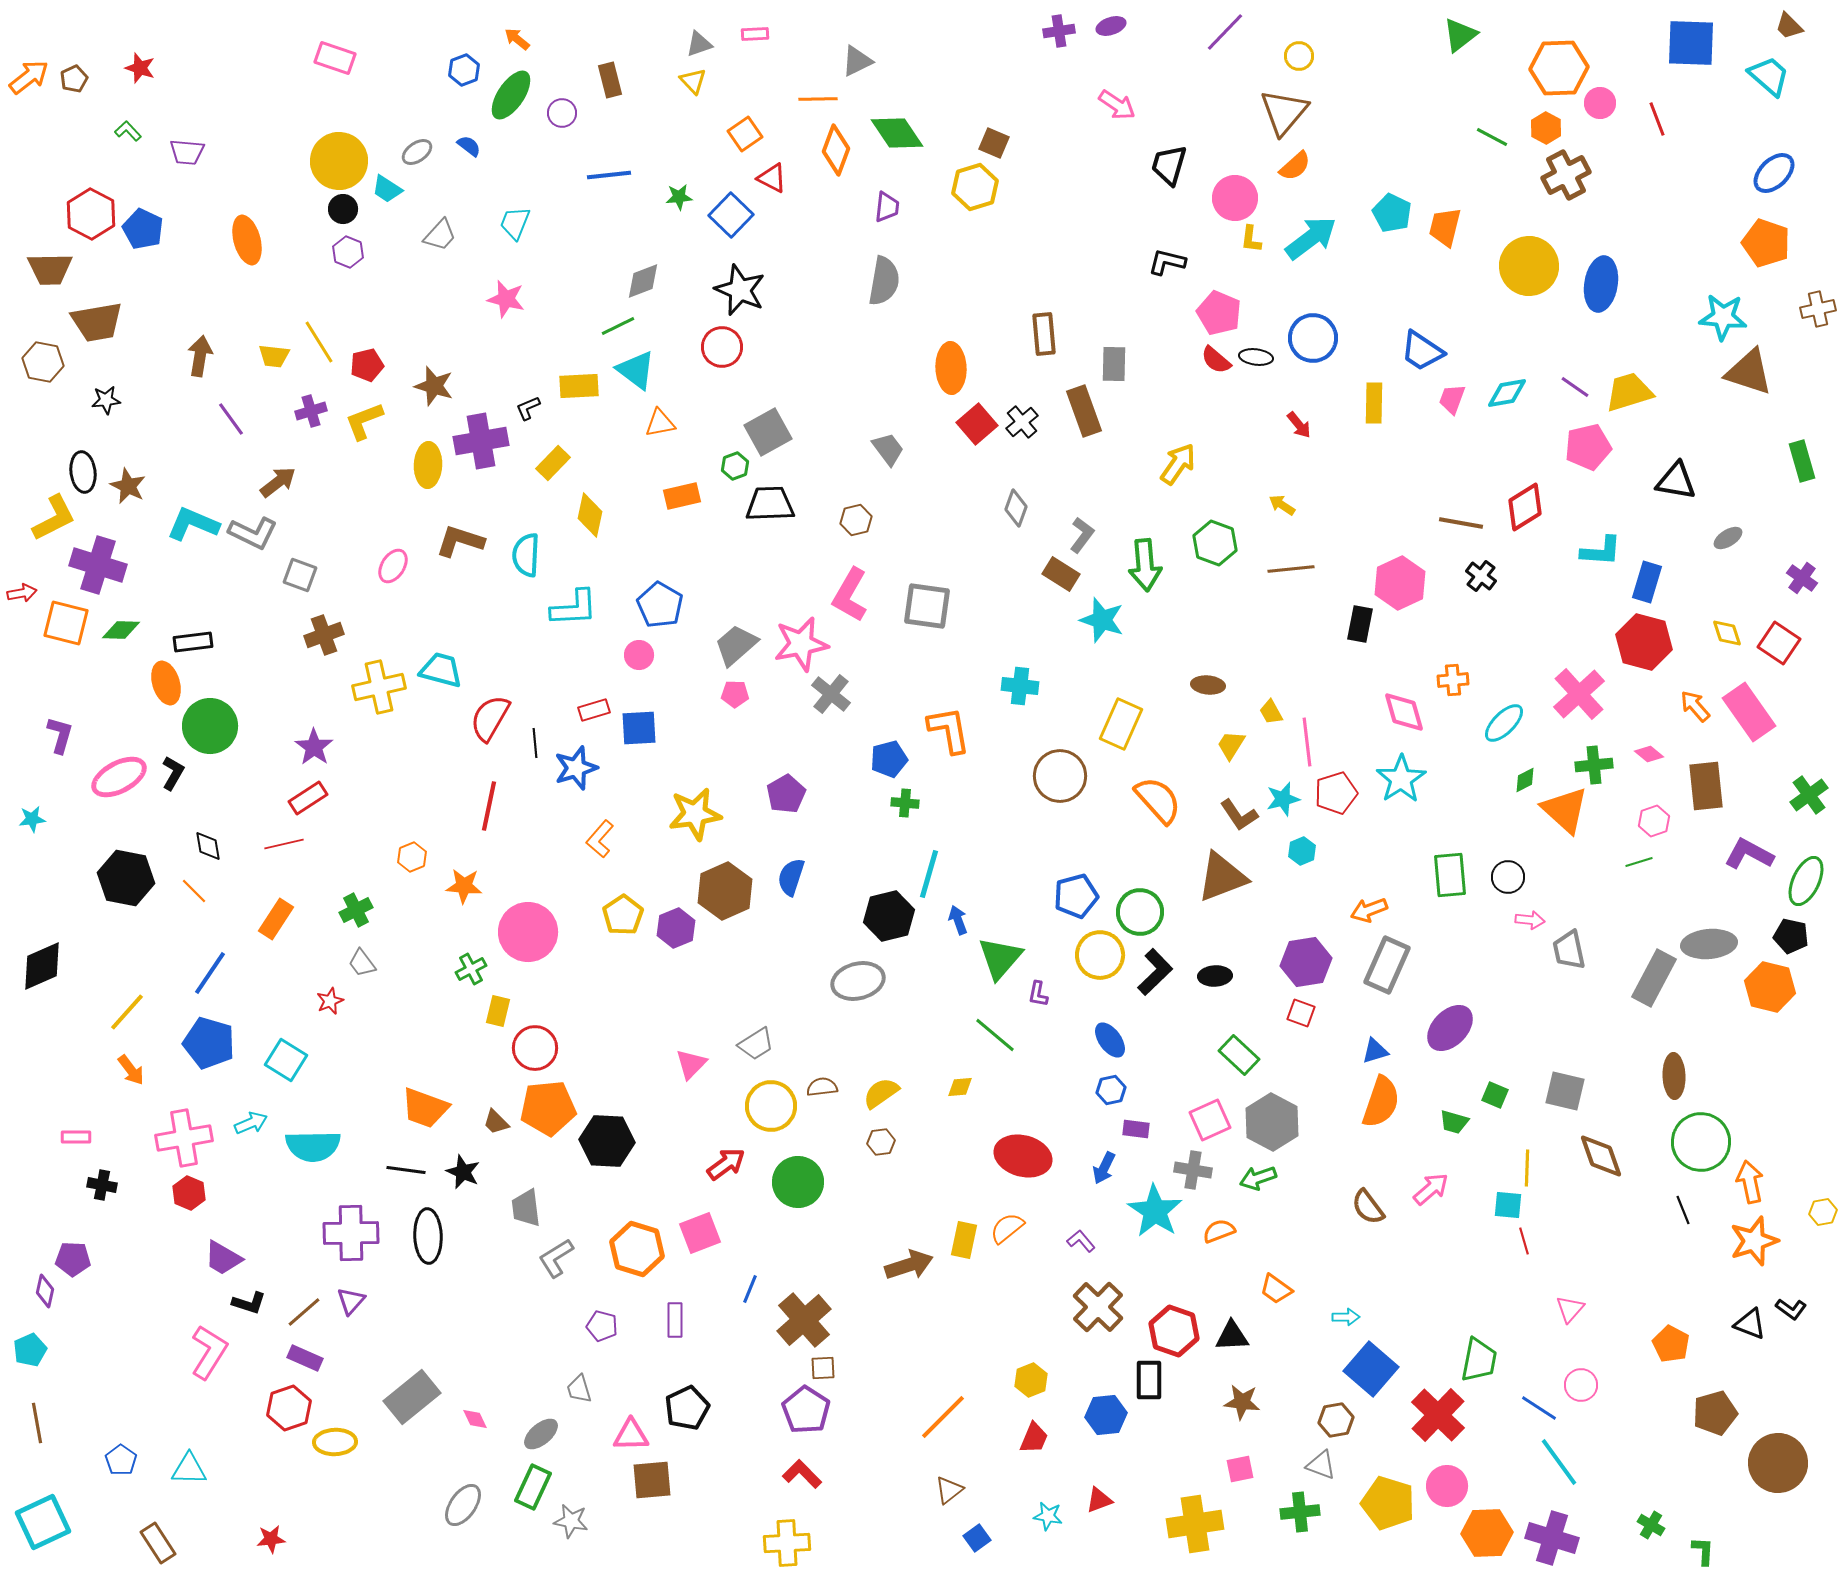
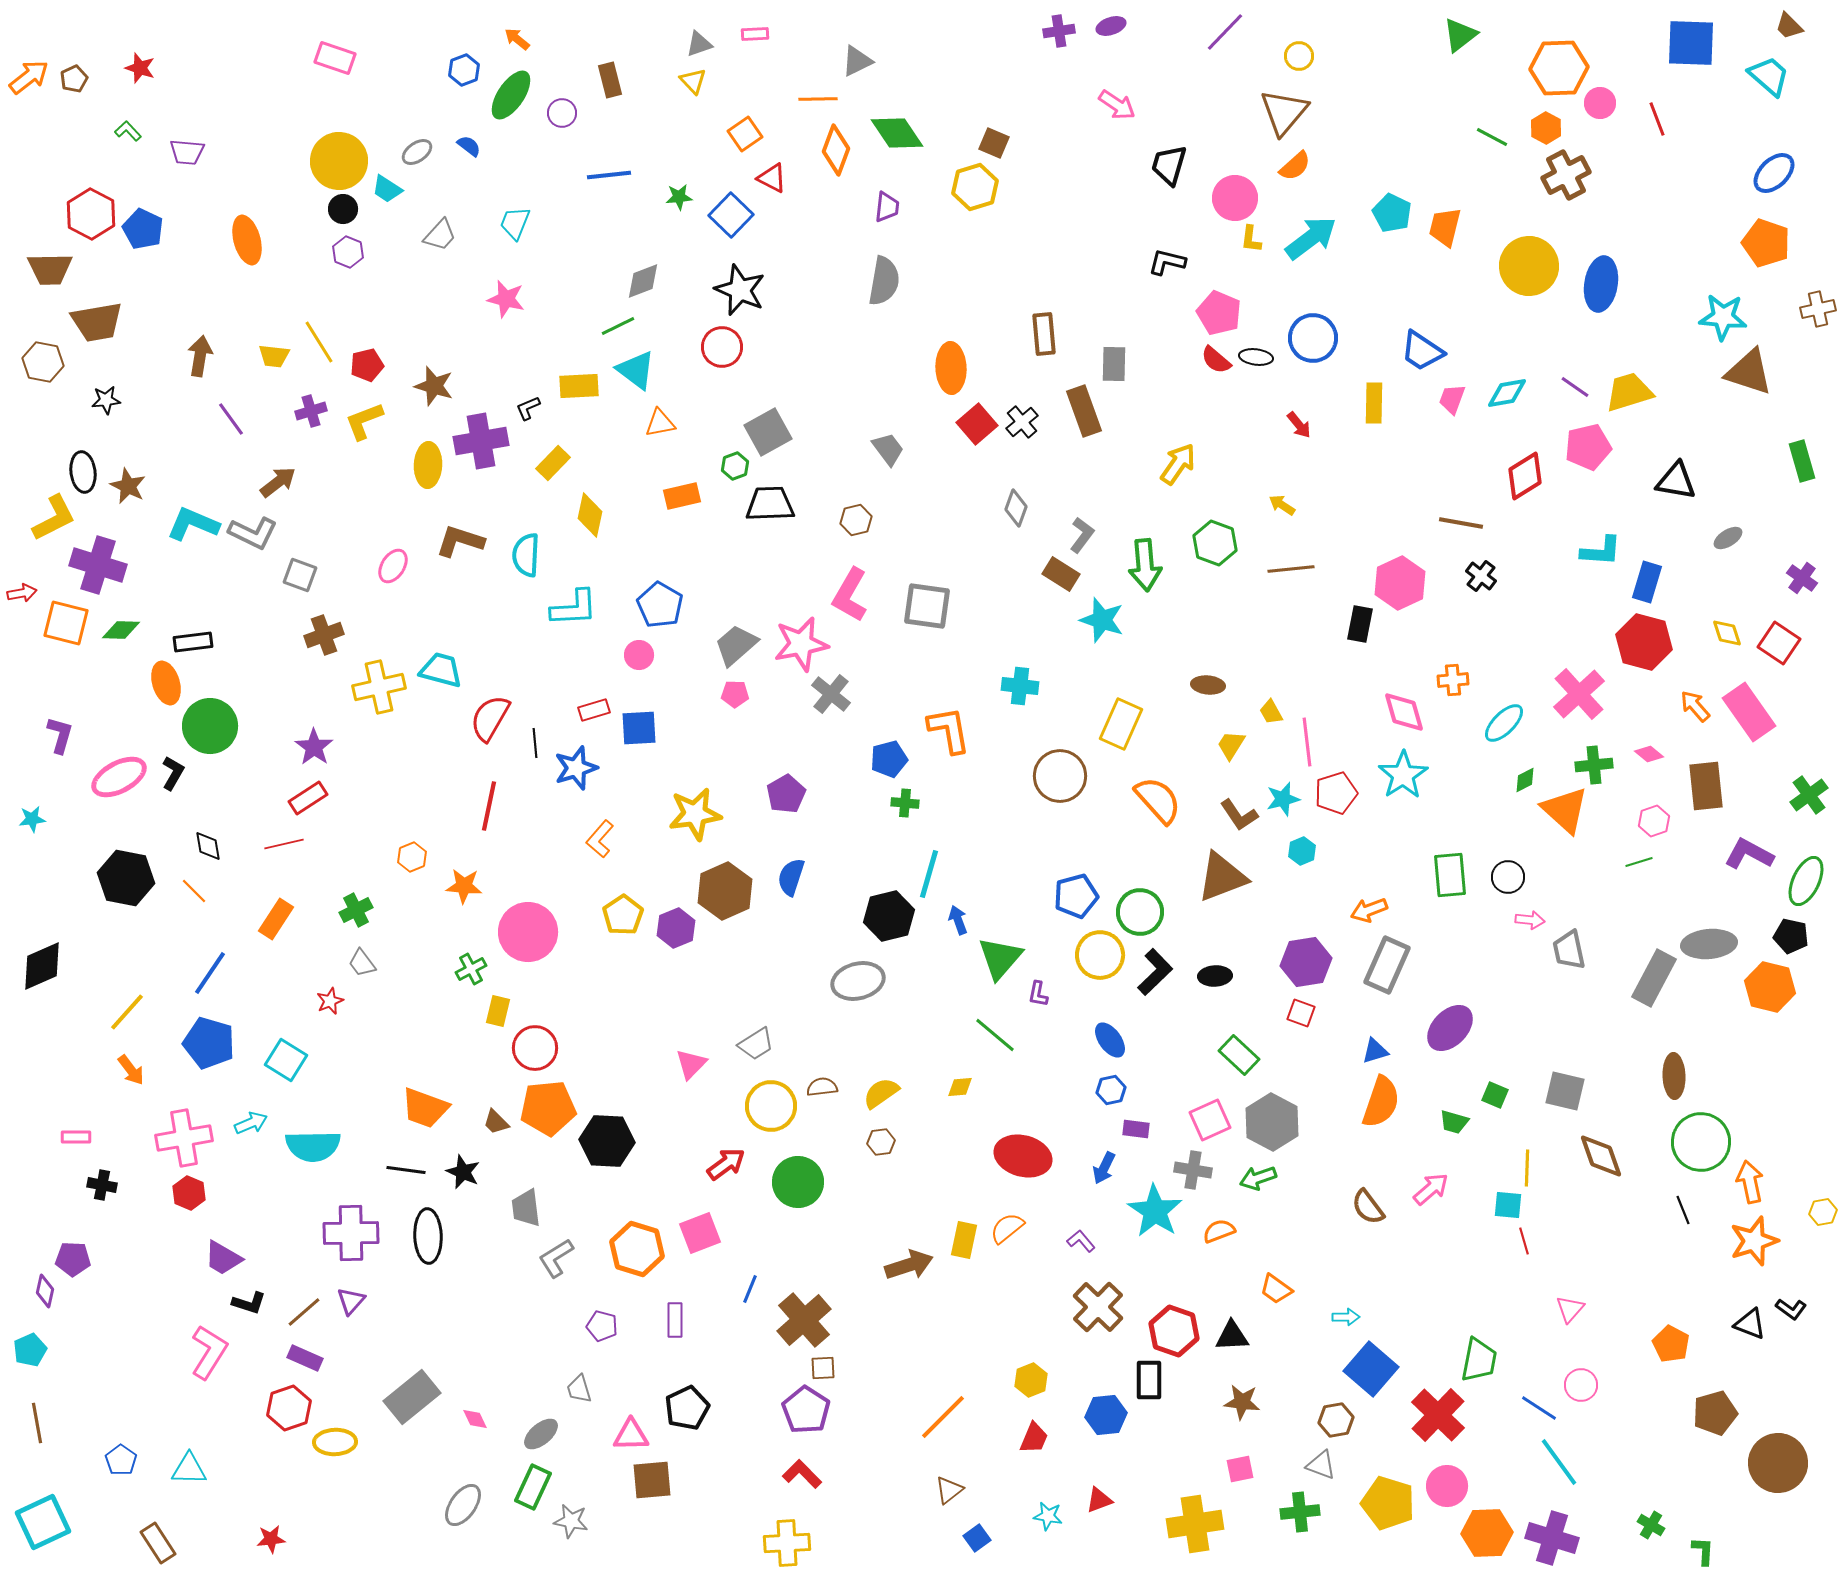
red diamond at (1525, 507): moved 31 px up
cyan star at (1401, 779): moved 2 px right, 4 px up
